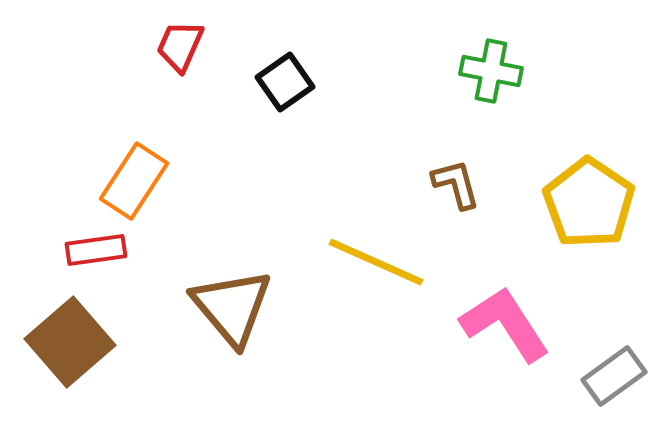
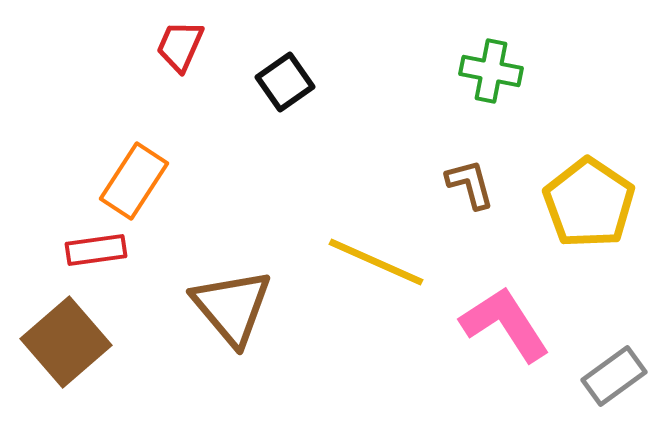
brown L-shape: moved 14 px right
brown square: moved 4 px left
